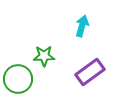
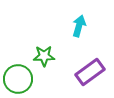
cyan arrow: moved 3 px left
